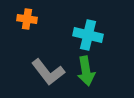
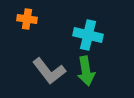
gray L-shape: moved 1 px right, 1 px up
